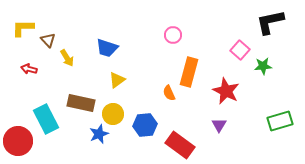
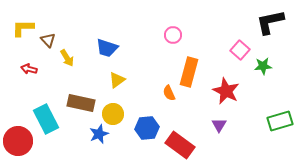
blue hexagon: moved 2 px right, 3 px down
